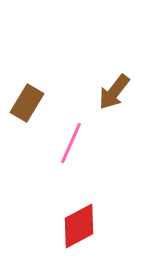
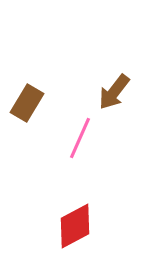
pink line: moved 9 px right, 5 px up
red diamond: moved 4 px left
